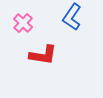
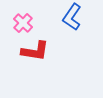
red L-shape: moved 8 px left, 4 px up
